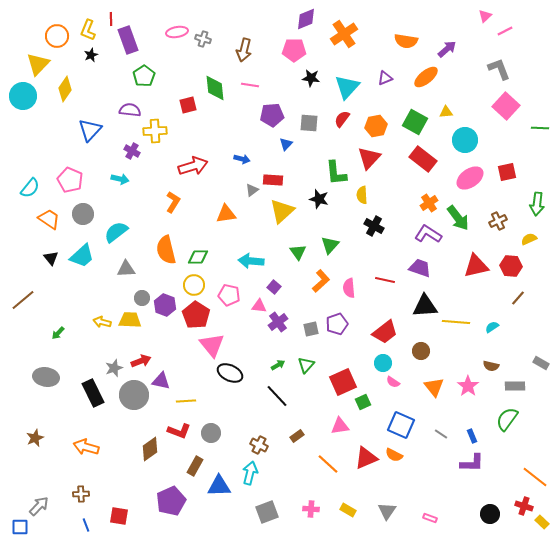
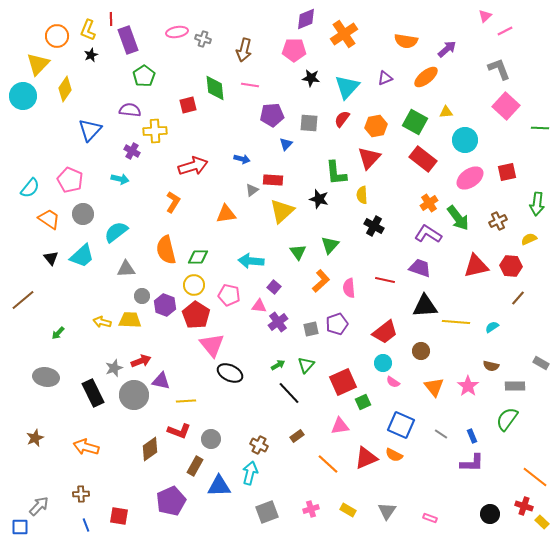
gray circle at (142, 298): moved 2 px up
black line at (277, 396): moved 12 px right, 3 px up
gray circle at (211, 433): moved 6 px down
pink cross at (311, 509): rotated 21 degrees counterclockwise
